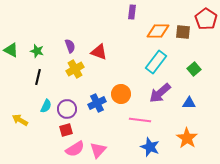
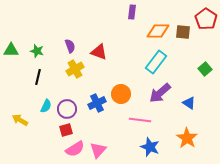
green triangle: rotated 28 degrees counterclockwise
green square: moved 11 px right
blue triangle: rotated 32 degrees clockwise
